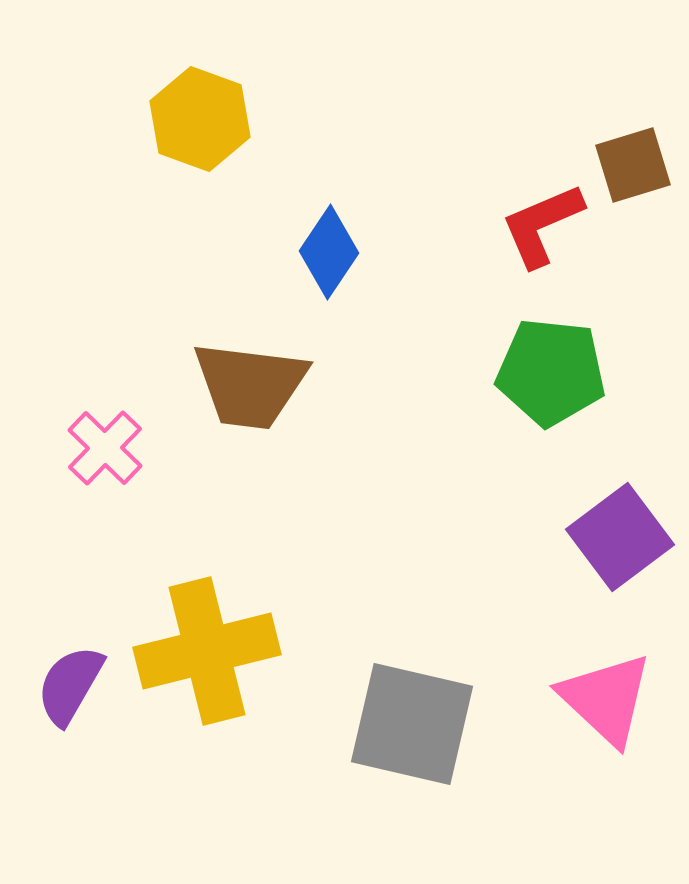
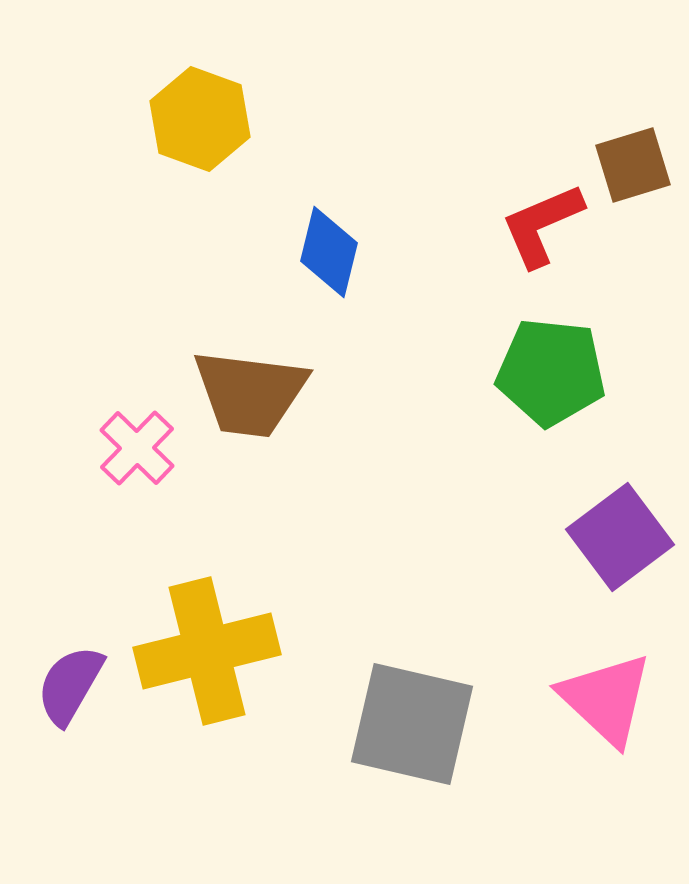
blue diamond: rotated 20 degrees counterclockwise
brown trapezoid: moved 8 px down
pink cross: moved 32 px right
